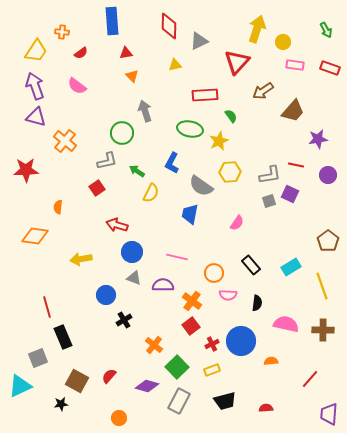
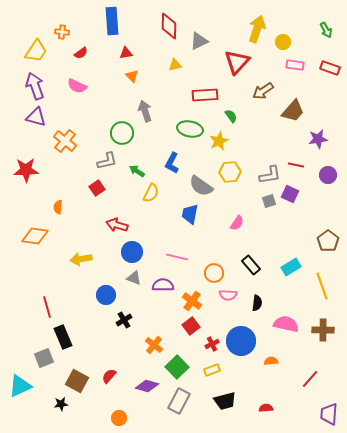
pink semicircle at (77, 86): rotated 12 degrees counterclockwise
gray square at (38, 358): moved 6 px right
